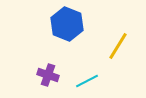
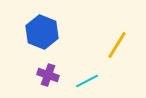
blue hexagon: moved 25 px left, 8 px down
yellow line: moved 1 px left, 1 px up
